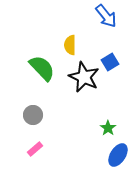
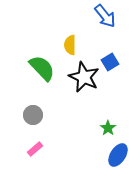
blue arrow: moved 1 px left
